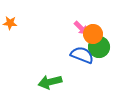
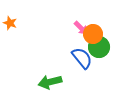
orange star: rotated 16 degrees clockwise
blue semicircle: moved 3 px down; rotated 30 degrees clockwise
